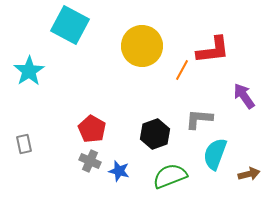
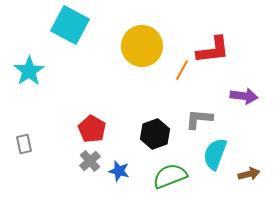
purple arrow: rotated 132 degrees clockwise
gray cross: rotated 25 degrees clockwise
